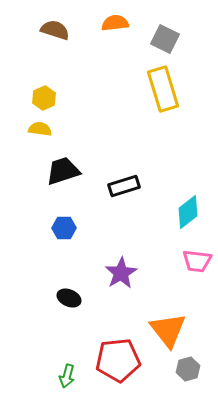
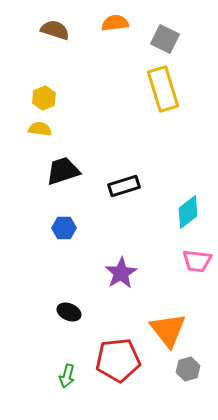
black ellipse: moved 14 px down
